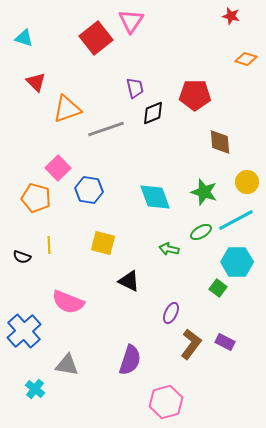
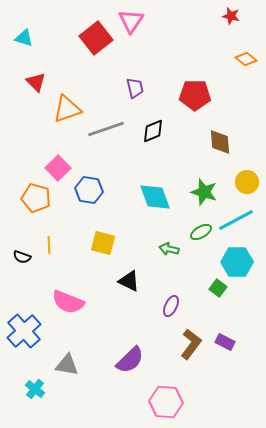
orange diamond: rotated 20 degrees clockwise
black diamond: moved 18 px down
purple ellipse: moved 7 px up
purple semicircle: rotated 28 degrees clockwise
pink hexagon: rotated 20 degrees clockwise
